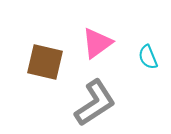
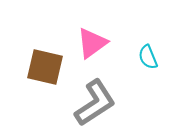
pink triangle: moved 5 px left
brown square: moved 5 px down
